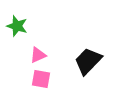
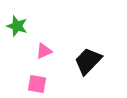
pink triangle: moved 6 px right, 4 px up
pink square: moved 4 px left, 5 px down
